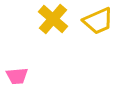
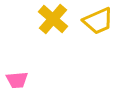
pink trapezoid: moved 4 px down
